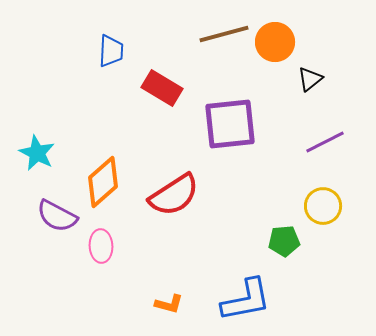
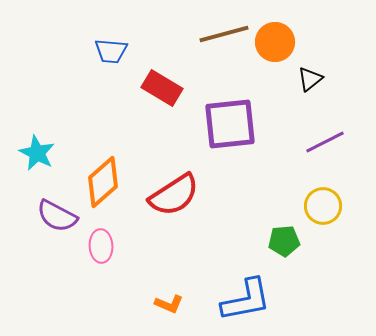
blue trapezoid: rotated 92 degrees clockwise
orange L-shape: rotated 8 degrees clockwise
